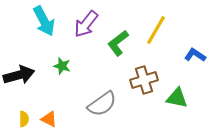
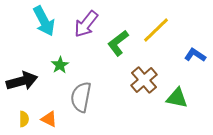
yellow line: rotated 16 degrees clockwise
green star: moved 2 px left, 1 px up; rotated 24 degrees clockwise
black arrow: moved 3 px right, 6 px down
brown cross: rotated 24 degrees counterclockwise
gray semicircle: moved 21 px left, 7 px up; rotated 136 degrees clockwise
